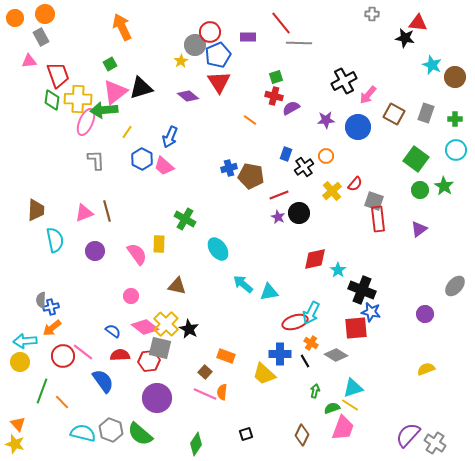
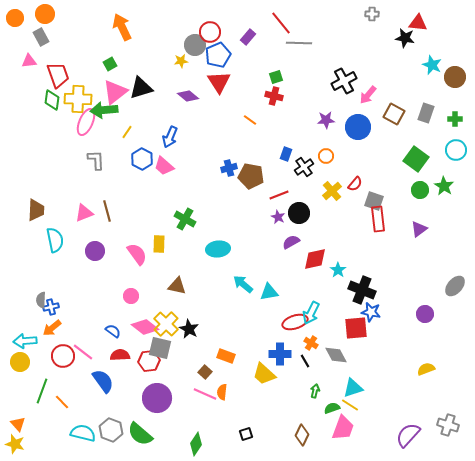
purple rectangle at (248, 37): rotated 49 degrees counterclockwise
yellow star at (181, 61): rotated 24 degrees clockwise
purple semicircle at (291, 108): moved 134 px down
cyan ellipse at (218, 249): rotated 60 degrees counterclockwise
gray diamond at (336, 355): rotated 30 degrees clockwise
gray cross at (435, 443): moved 13 px right, 18 px up; rotated 15 degrees counterclockwise
